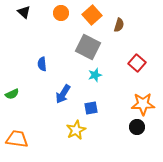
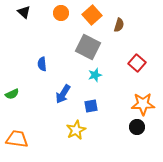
blue square: moved 2 px up
